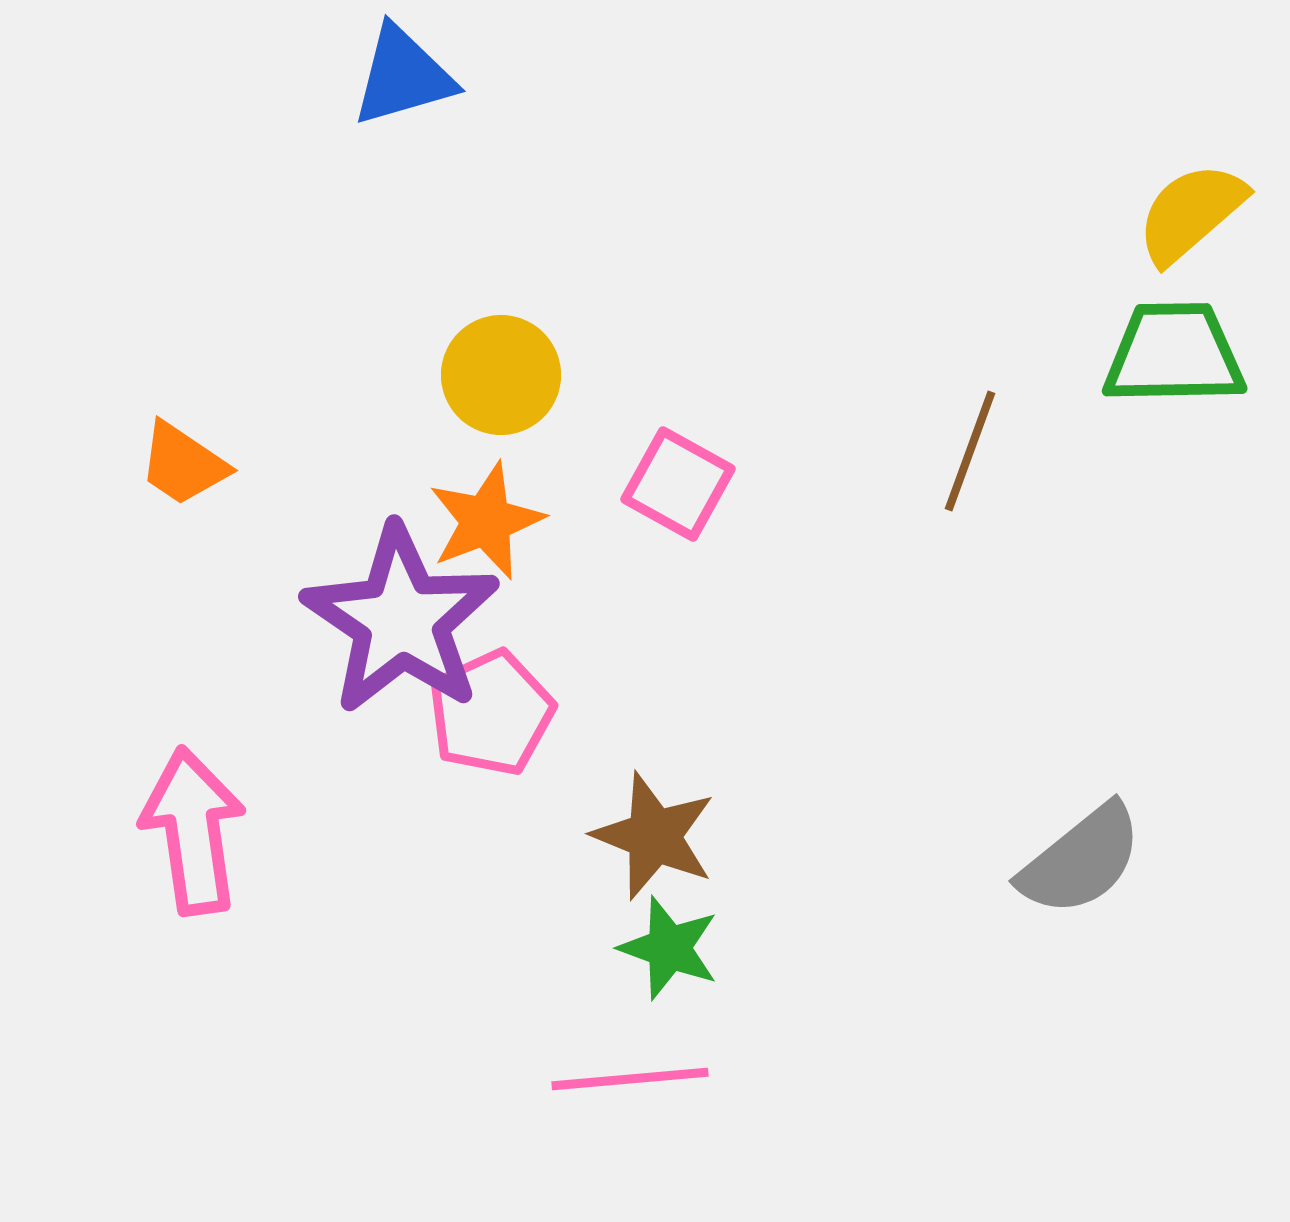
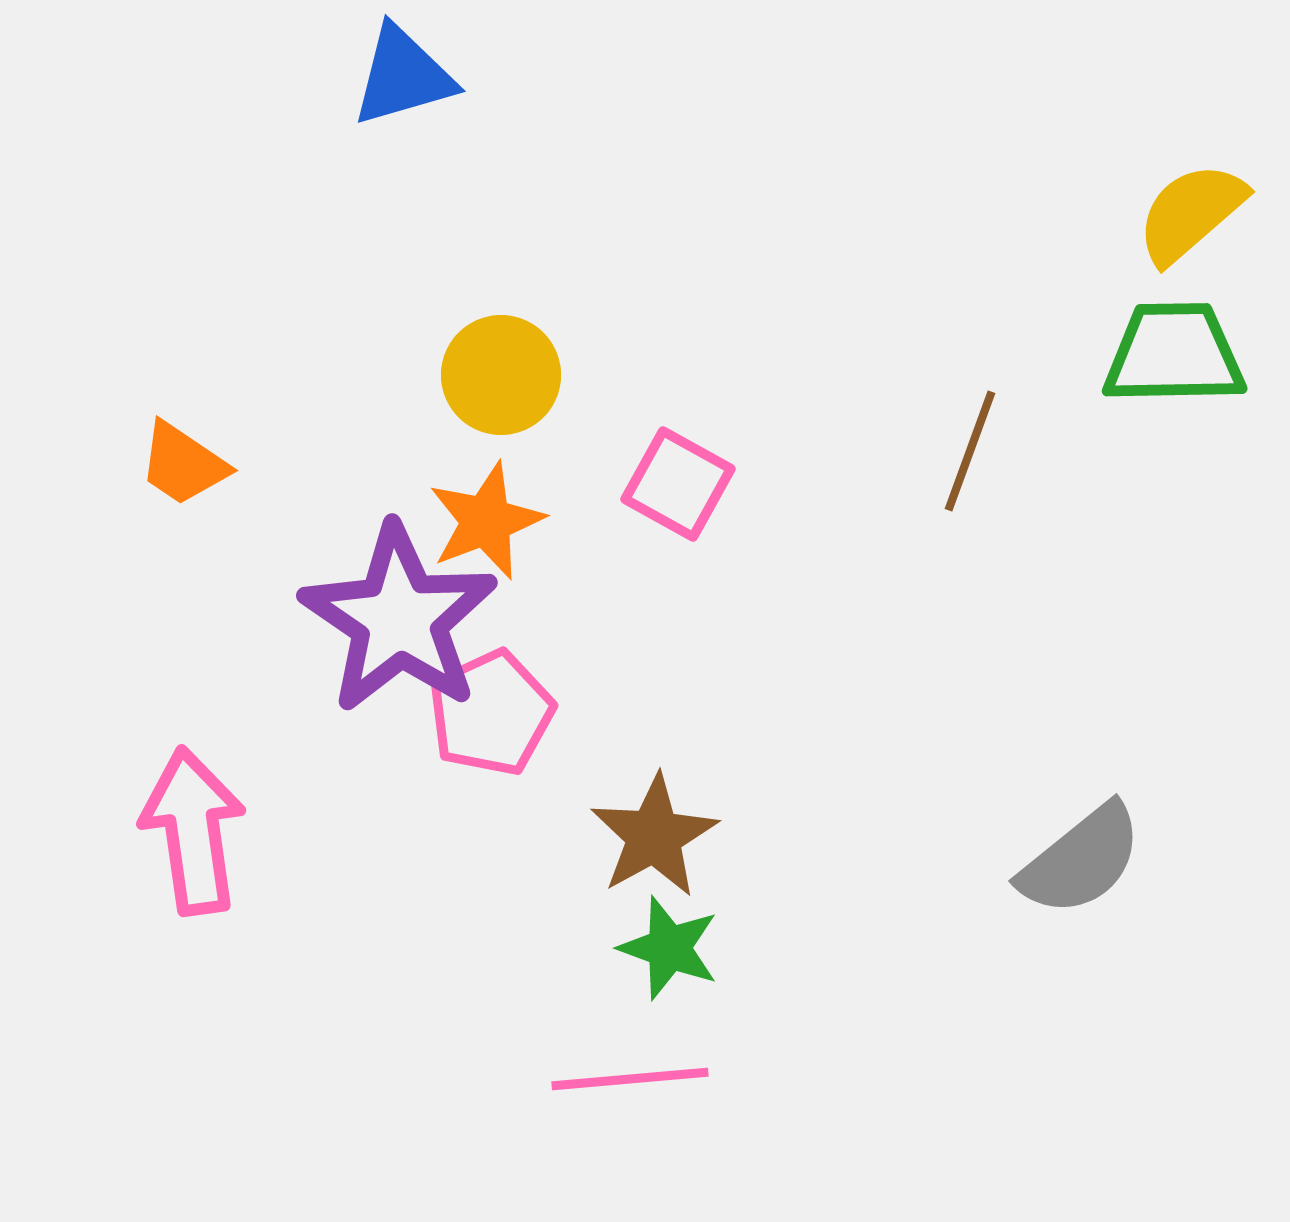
purple star: moved 2 px left, 1 px up
brown star: rotated 21 degrees clockwise
